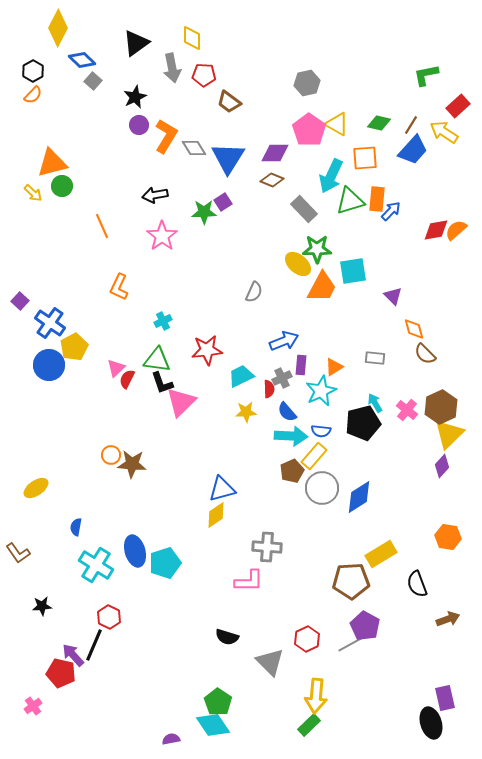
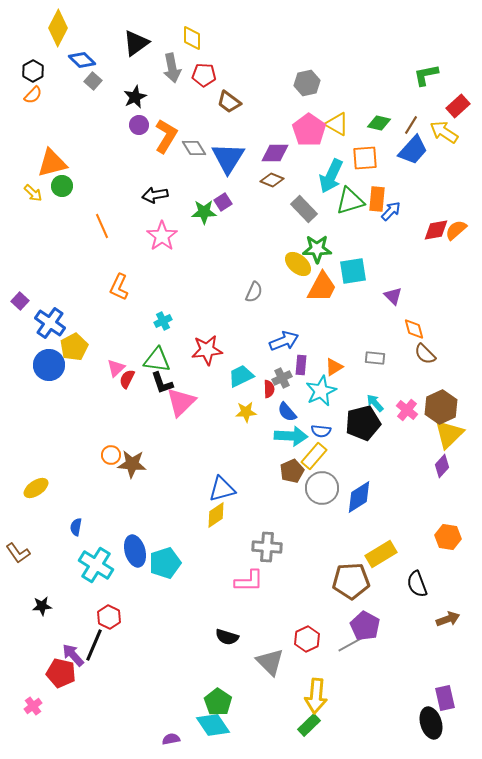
cyan arrow at (375, 403): rotated 12 degrees counterclockwise
